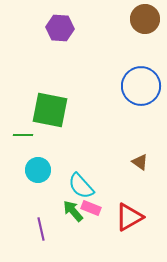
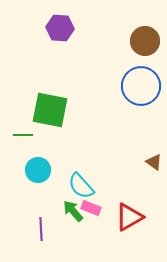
brown circle: moved 22 px down
brown triangle: moved 14 px right
purple line: rotated 10 degrees clockwise
